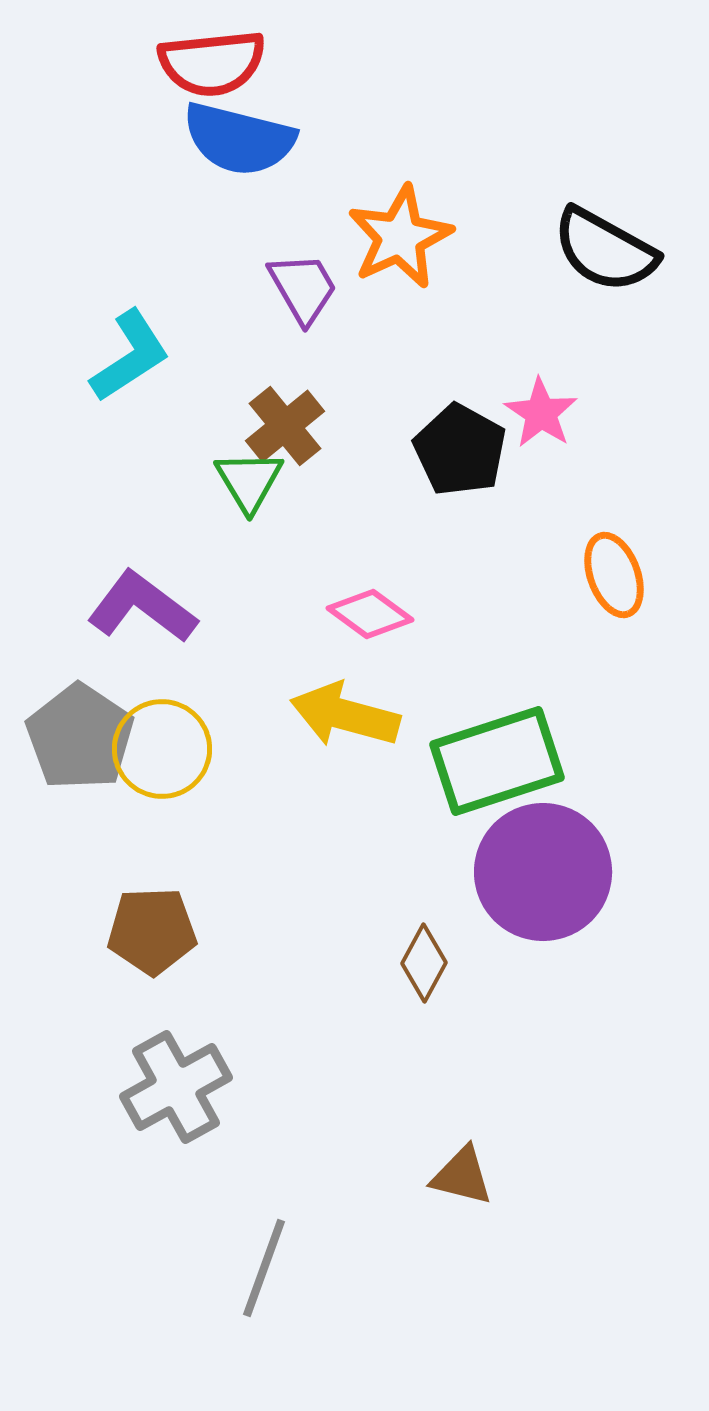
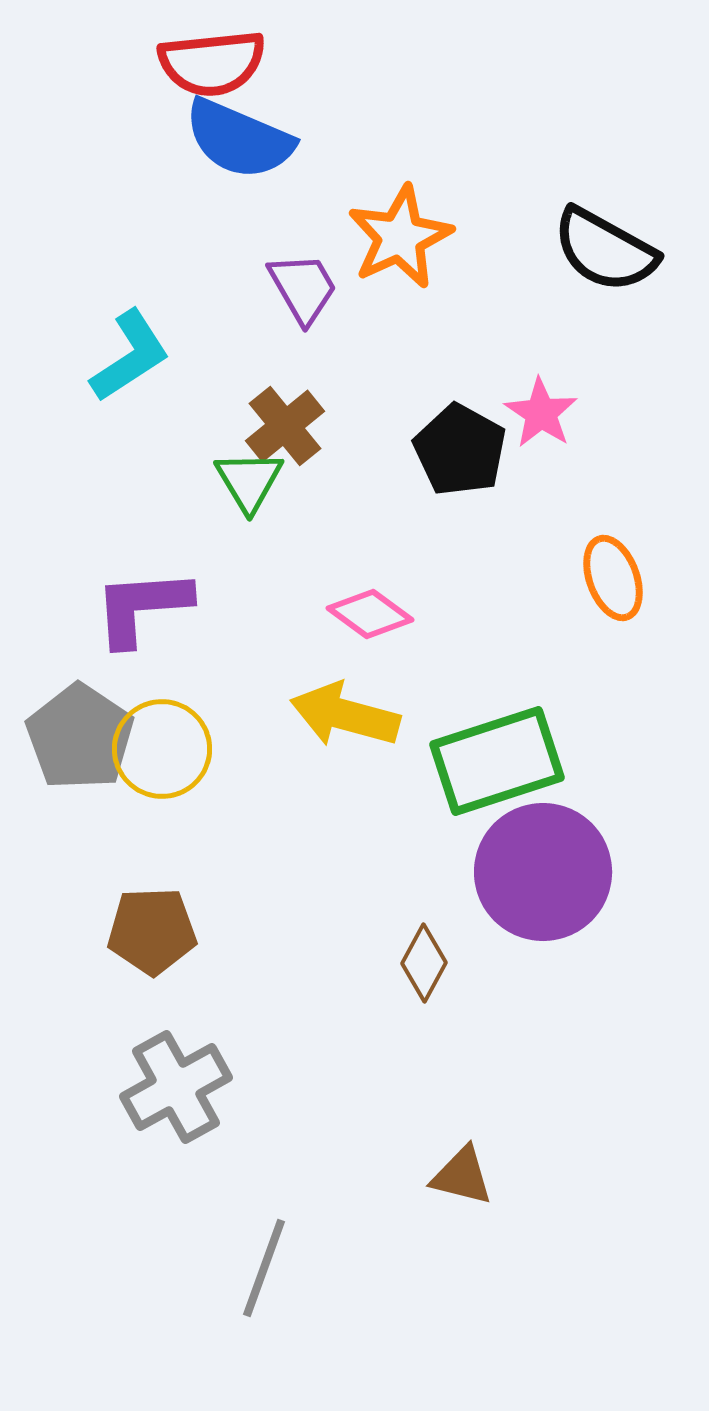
blue semicircle: rotated 9 degrees clockwise
orange ellipse: moved 1 px left, 3 px down
purple L-shape: rotated 41 degrees counterclockwise
